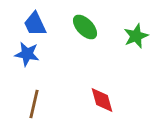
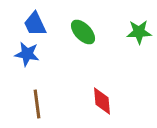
green ellipse: moved 2 px left, 5 px down
green star: moved 3 px right, 4 px up; rotated 20 degrees clockwise
red diamond: moved 1 px down; rotated 12 degrees clockwise
brown line: moved 3 px right; rotated 20 degrees counterclockwise
